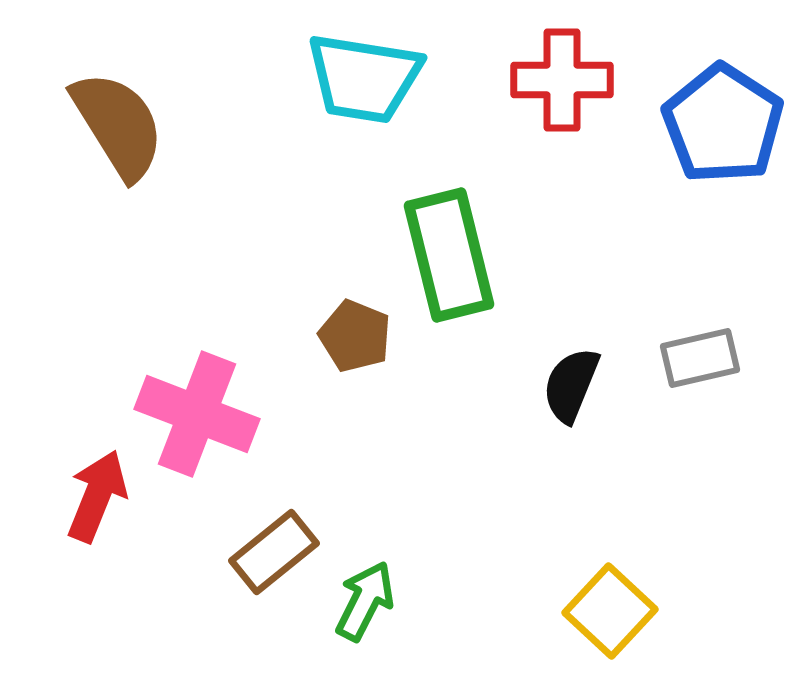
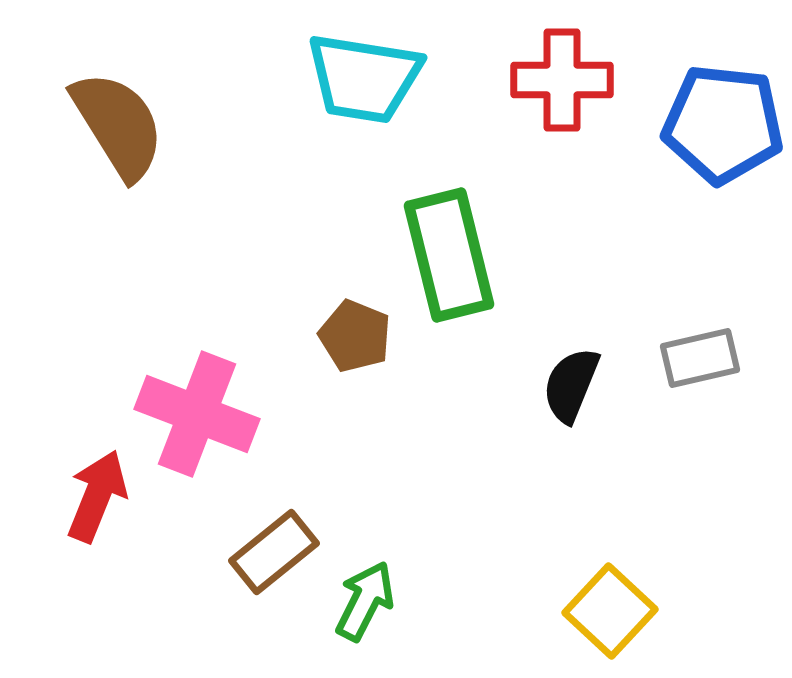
blue pentagon: rotated 27 degrees counterclockwise
